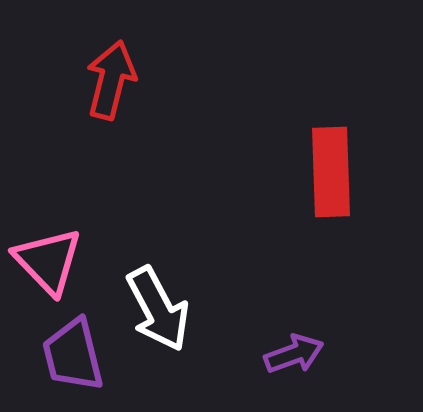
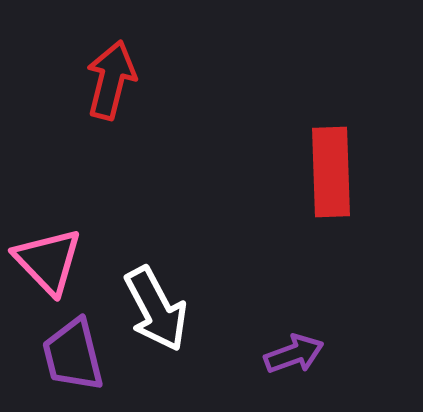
white arrow: moved 2 px left
